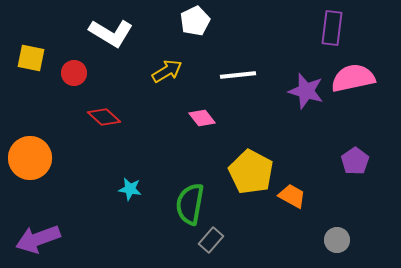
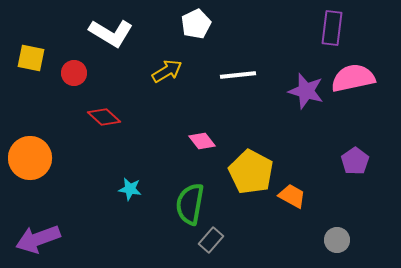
white pentagon: moved 1 px right, 3 px down
pink diamond: moved 23 px down
